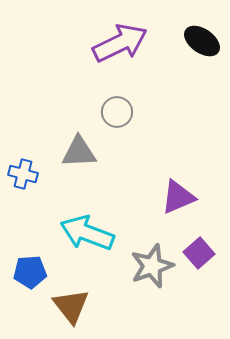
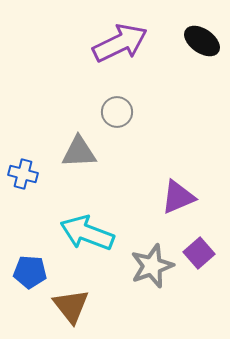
blue pentagon: rotated 8 degrees clockwise
